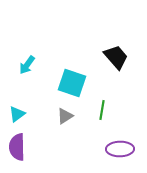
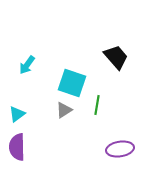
green line: moved 5 px left, 5 px up
gray triangle: moved 1 px left, 6 px up
purple ellipse: rotated 8 degrees counterclockwise
